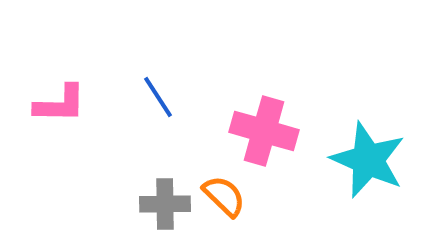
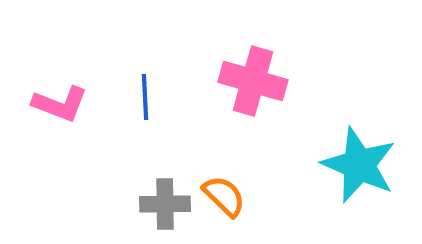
blue line: moved 13 px left; rotated 30 degrees clockwise
pink L-shape: rotated 20 degrees clockwise
pink cross: moved 11 px left, 50 px up
cyan star: moved 9 px left, 5 px down
